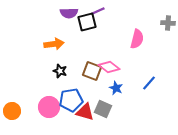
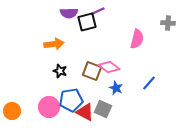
red triangle: rotated 12 degrees clockwise
